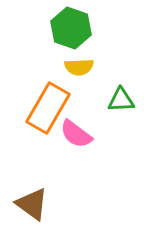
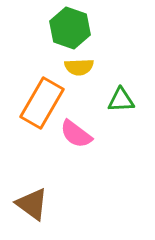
green hexagon: moved 1 px left
orange rectangle: moved 6 px left, 5 px up
